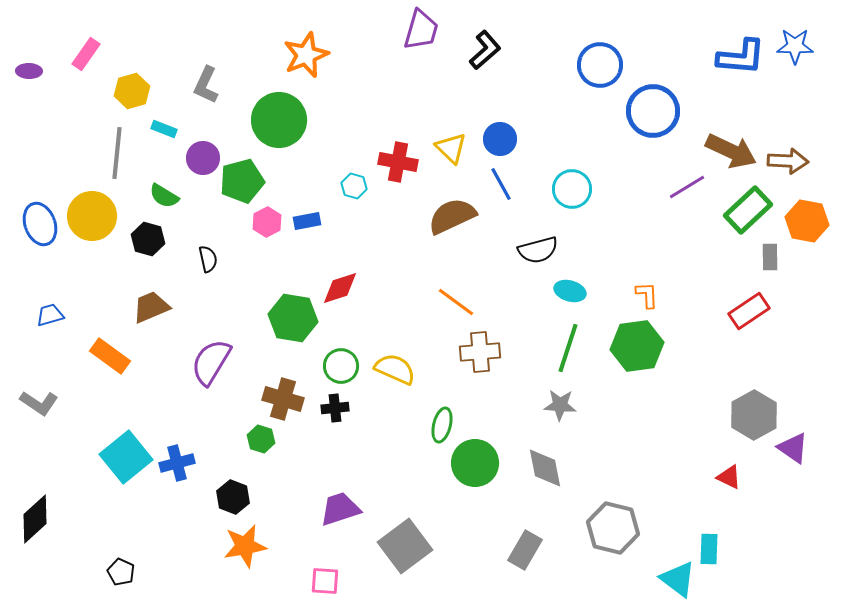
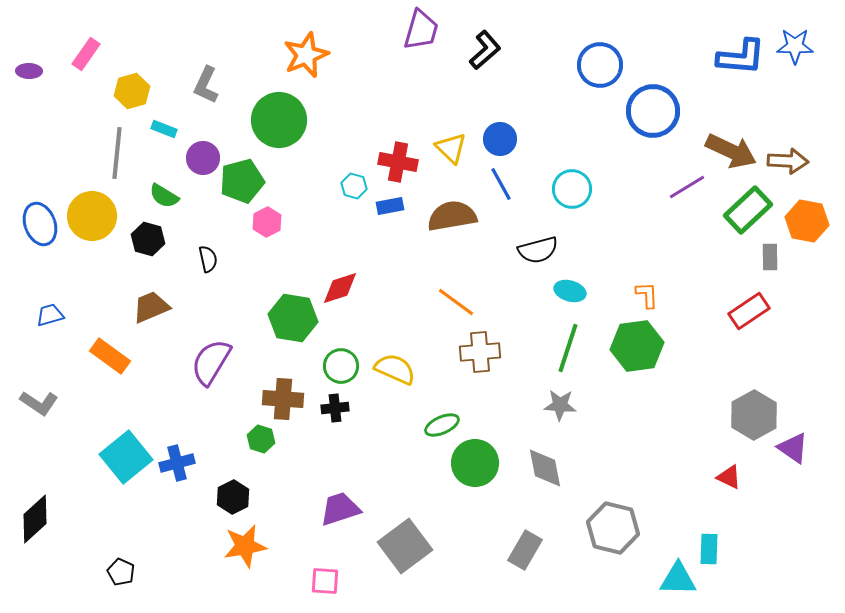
brown semicircle at (452, 216): rotated 15 degrees clockwise
blue rectangle at (307, 221): moved 83 px right, 15 px up
brown cross at (283, 399): rotated 12 degrees counterclockwise
green ellipse at (442, 425): rotated 52 degrees clockwise
black hexagon at (233, 497): rotated 12 degrees clockwise
cyan triangle at (678, 579): rotated 36 degrees counterclockwise
